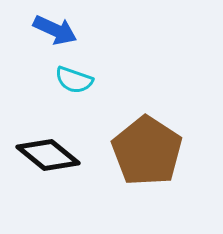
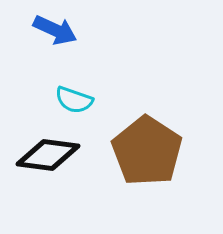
cyan semicircle: moved 20 px down
black diamond: rotated 32 degrees counterclockwise
